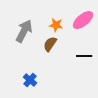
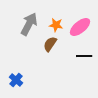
pink ellipse: moved 3 px left, 7 px down
gray arrow: moved 5 px right, 7 px up
blue cross: moved 14 px left
